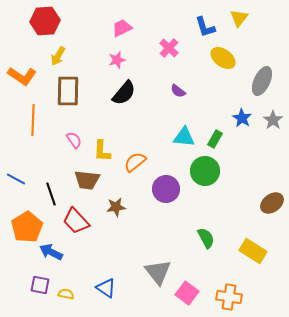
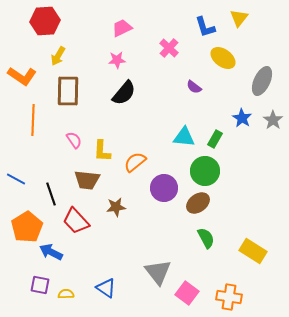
pink star: rotated 12 degrees clockwise
purple semicircle: moved 16 px right, 4 px up
purple circle: moved 2 px left, 1 px up
brown ellipse: moved 74 px left
yellow semicircle: rotated 14 degrees counterclockwise
